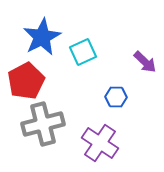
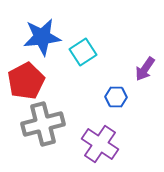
blue star: rotated 21 degrees clockwise
cyan square: rotated 8 degrees counterclockwise
purple arrow: moved 7 px down; rotated 80 degrees clockwise
purple cross: moved 1 px down
